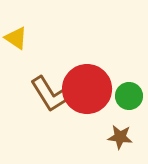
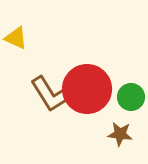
yellow triangle: rotated 10 degrees counterclockwise
green circle: moved 2 px right, 1 px down
brown star: moved 3 px up
